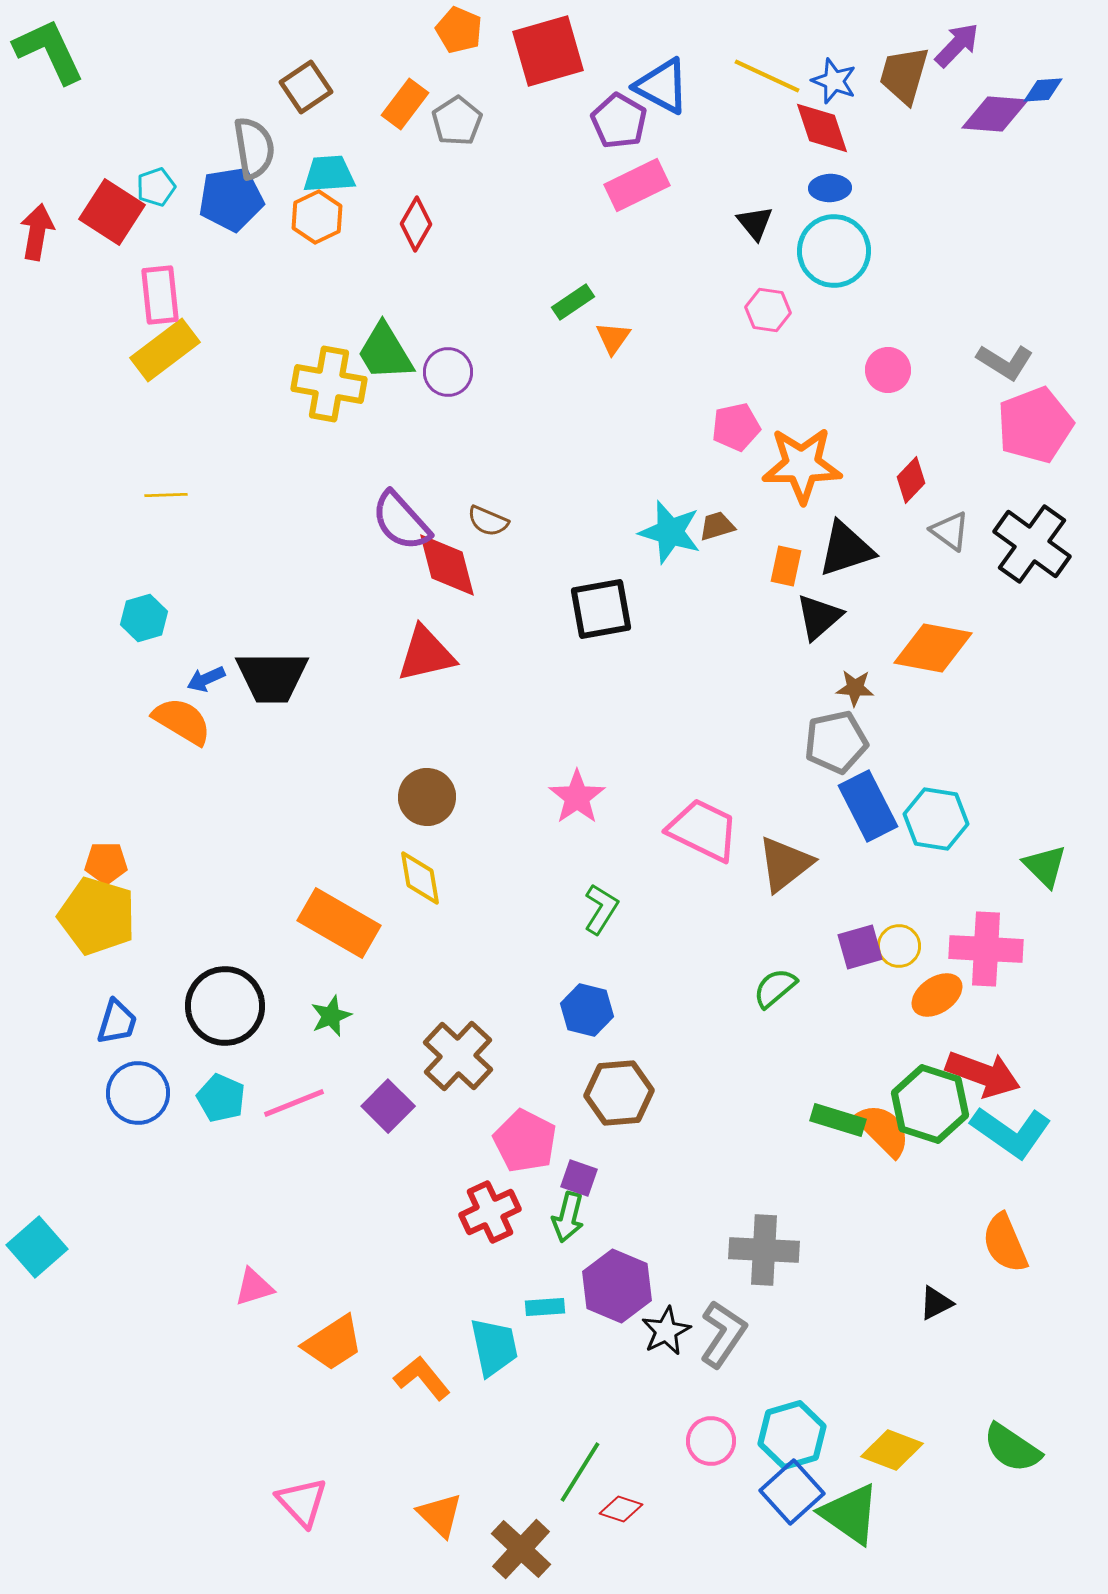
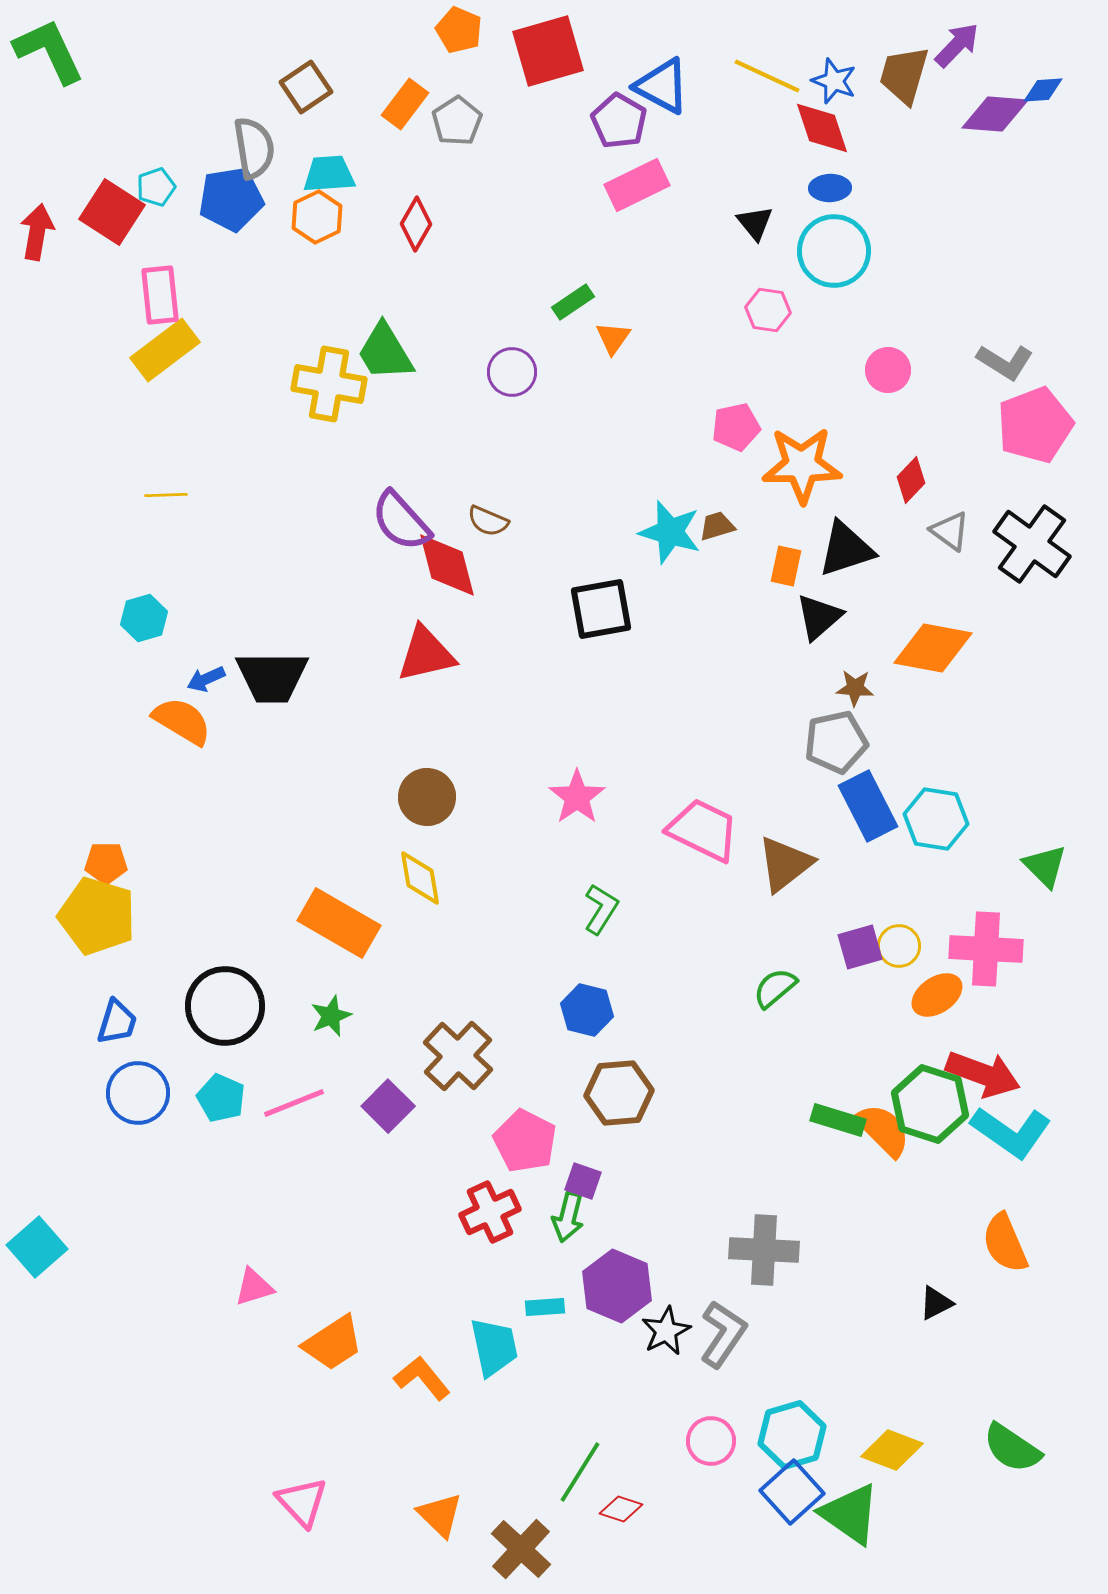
purple circle at (448, 372): moved 64 px right
purple square at (579, 1178): moved 4 px right, 3 px down
